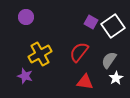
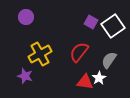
white star: moved 17 px left
